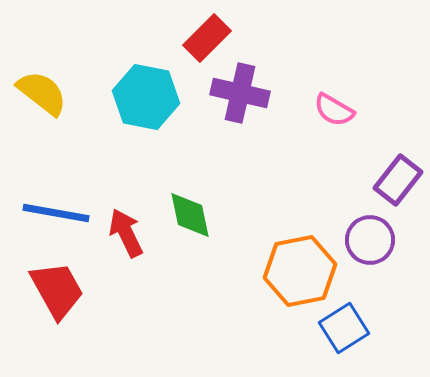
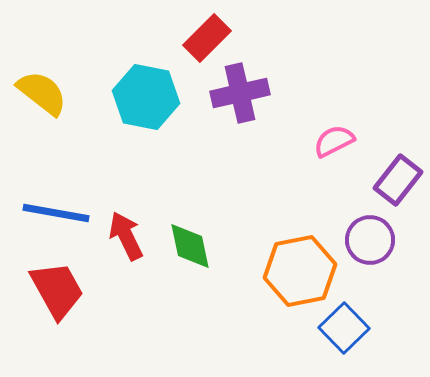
purple cross: rotated 26 degrees counterclockwise
pink semicircle: moved 31 px down; rotated 123 degrees clockwise
green diamond: moved 31 px down
red arrow: moved 3 px down
blue square: rotated 12 degrees counterclockwise
